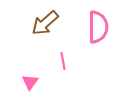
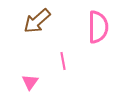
brown arrow: moved 8 px left, 2 px up
